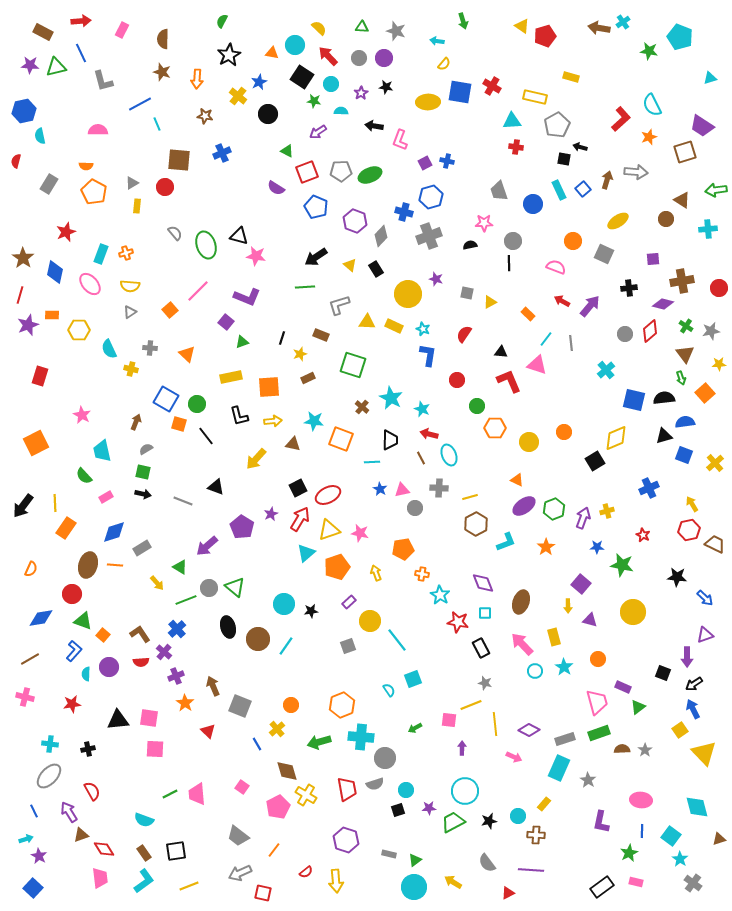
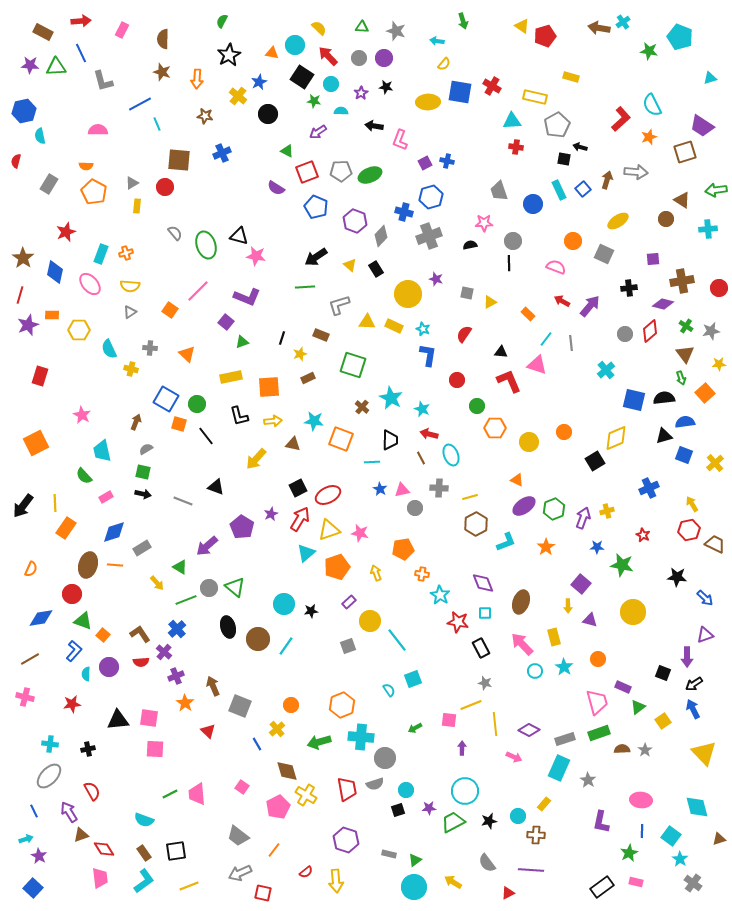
green triangle at (56, 67): rotated 10 degrees clockwise
orange square at (170, 310): rotated 14 degrees counterclockwise
cyan ellipse at (449, 455): moved 2 px right
yellow square at (680, 730): moved 17 px left, 9 px up
